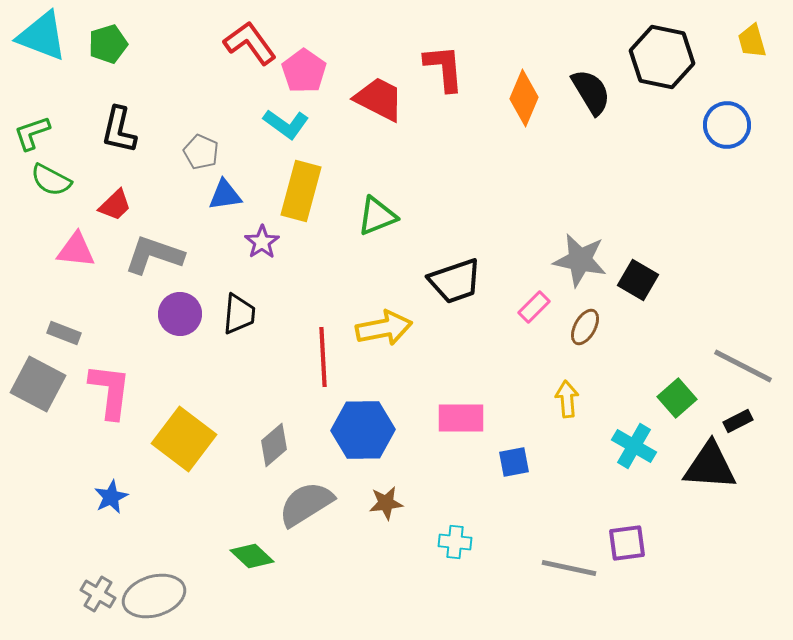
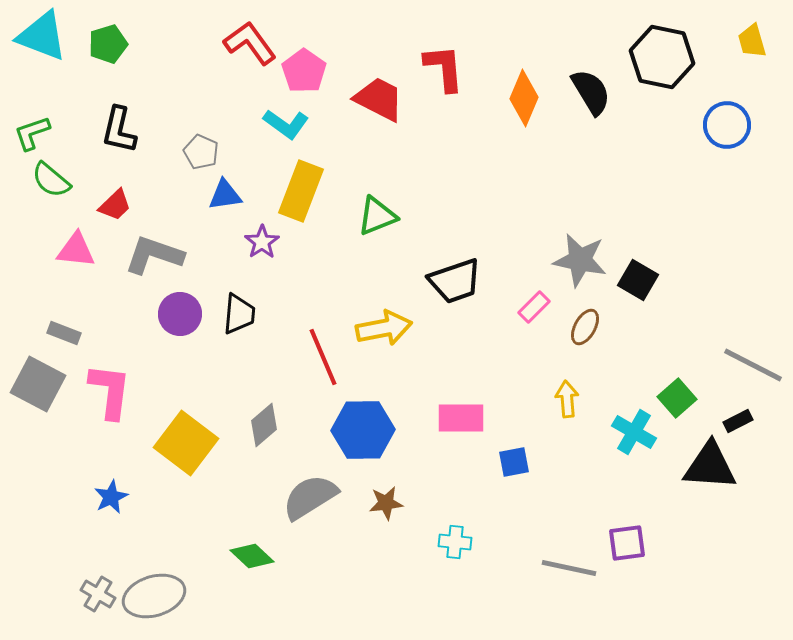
green semicircle at (51, 180): rotated 12 degrees clockwise
yellow rectangle at (301, 191): rotated 6 degrees clockwise
red line at (323, 357): rotated 20 degrees counterclockwise
gray line at (743, 366): moved 10 px right, 1 px up
yellow square at (184, 439): moved 2 px right, 4 px down
gray diamond at (274, 445): moved 10 px left, 20 px up
cyan cross at (634, 446): moved 14 px up
gray semicircle at (306, 504): moved 4 px right, 7 px up
